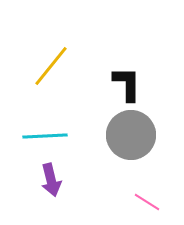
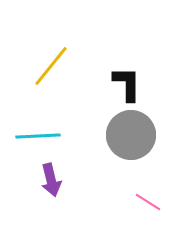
cyan line: moved 7 px left
pink line: moved 1 px right
